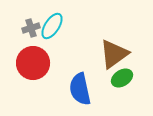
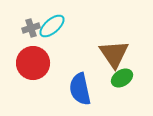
cyan ellipse: rotated 16 degrees clockwise
brown triangle: rotated 28 degrees counterclockwise
